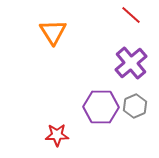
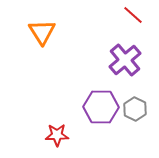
red line: moved 2 px right
orange triangle: moved 11 px left
purple cross: moved 6 px left, 3 px up
gray hexagon: moved 3 px down; rotated 10 degrees counterclockwise
